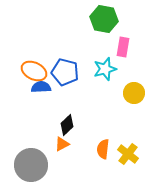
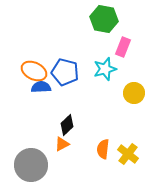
pink rectangle: rotated 12 degrees clockwise
